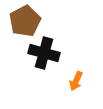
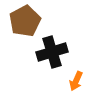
black cross: moved 8 px right, 1 px up; rotated 32 degrees counterclockwise
